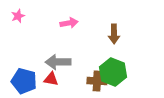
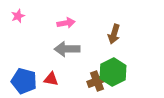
pink arrow: moved 3 px left
brown arrow: rotated 18 degrees clockwise
gray arrow: moved 9 px right, 13 px up
green hexagon: rotated 12 degrees clockwise
brown cross: rotated 24 degrees counterclockwise
